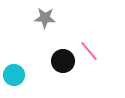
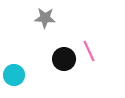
pink line: rotated 15 degrees clockwise
black circle: moved 1 px right, 2 px up
